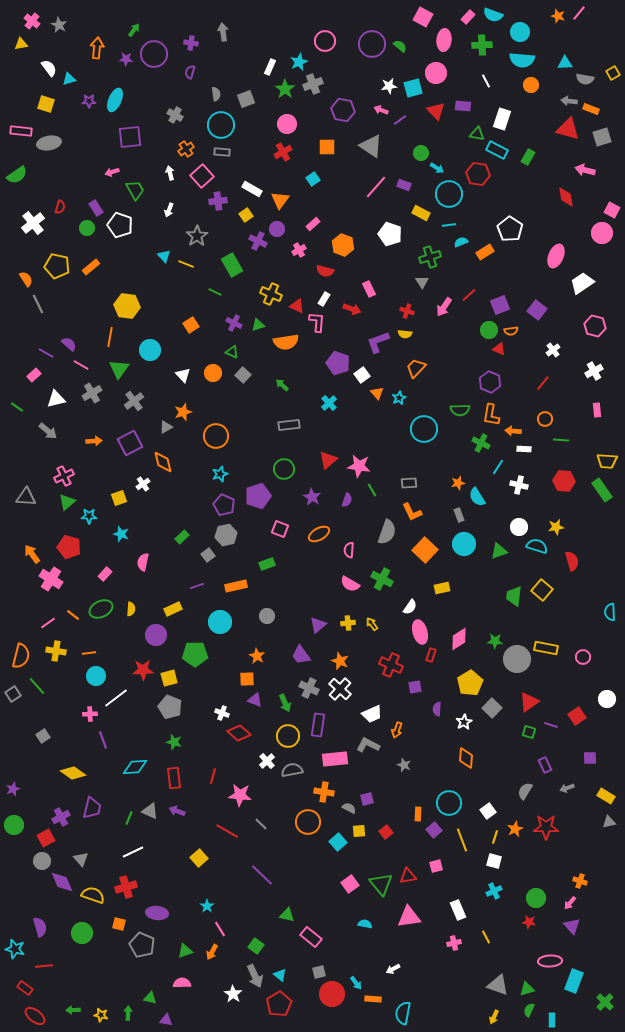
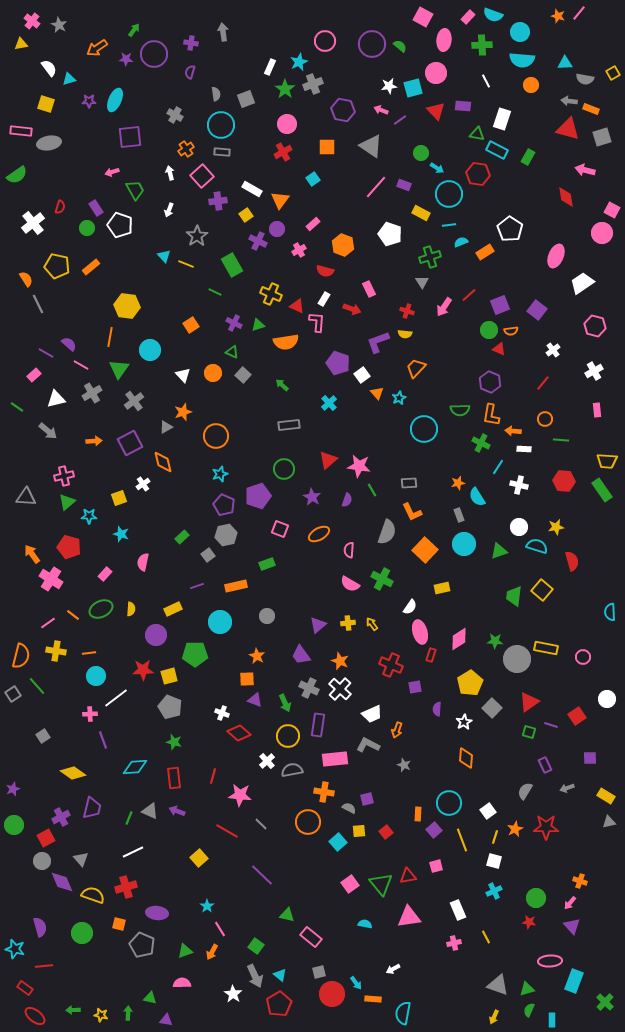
orange arrow at (97, 48): rotated 130 degrees counterclockwise
pink cross at (64, 476): rotated 12 degrees clockwise
yellow square at (169, 678): moved 2 px up
